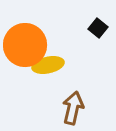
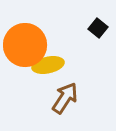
brown arrow: moved 8 px left, 10 px up; rotated 20 degrees clockwise
